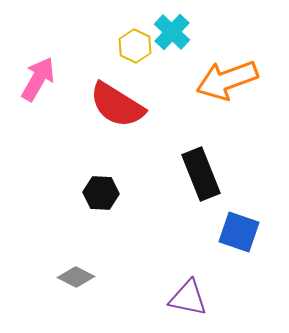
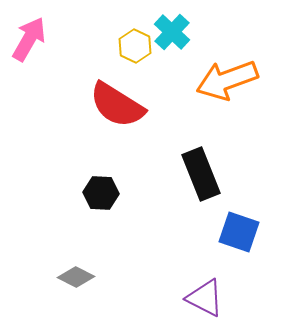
pink arrow: moved 9 px left, 40 px up
purple triangle: moved 17 px right; rotated 15 degrees clockwise
